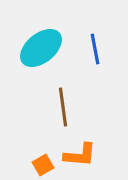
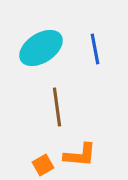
cyan ellipse: rotated 6 degrees clockwise
brown line: moved 6 px left
